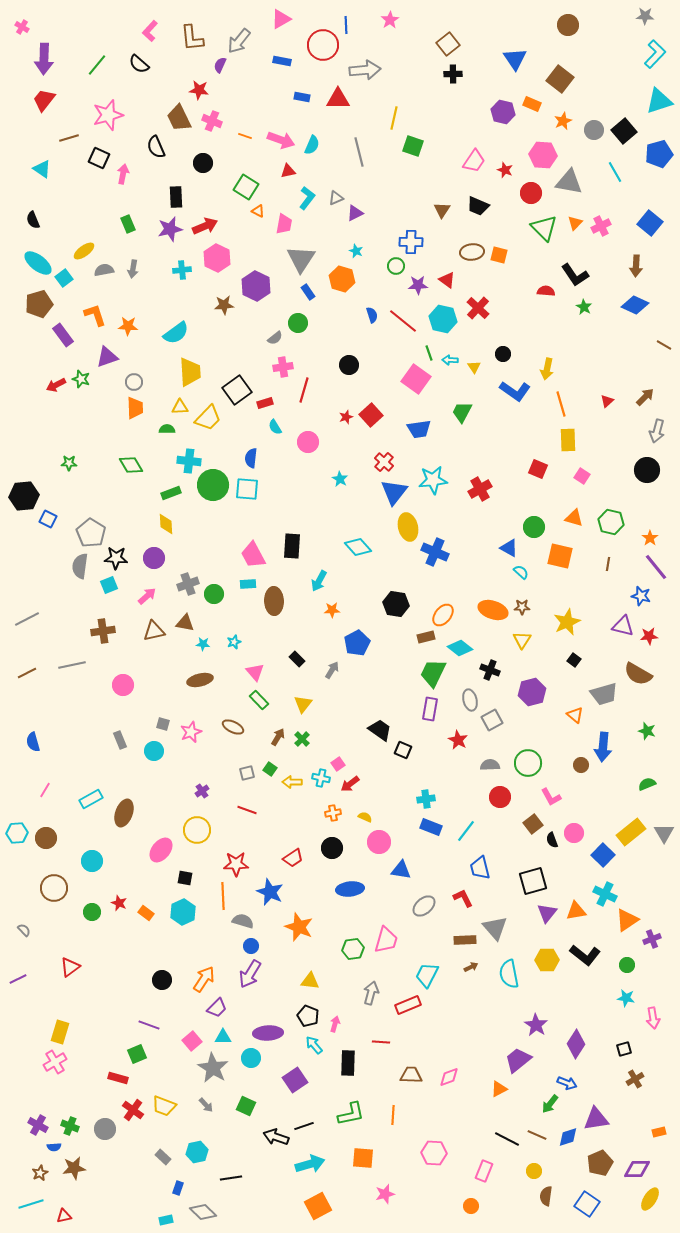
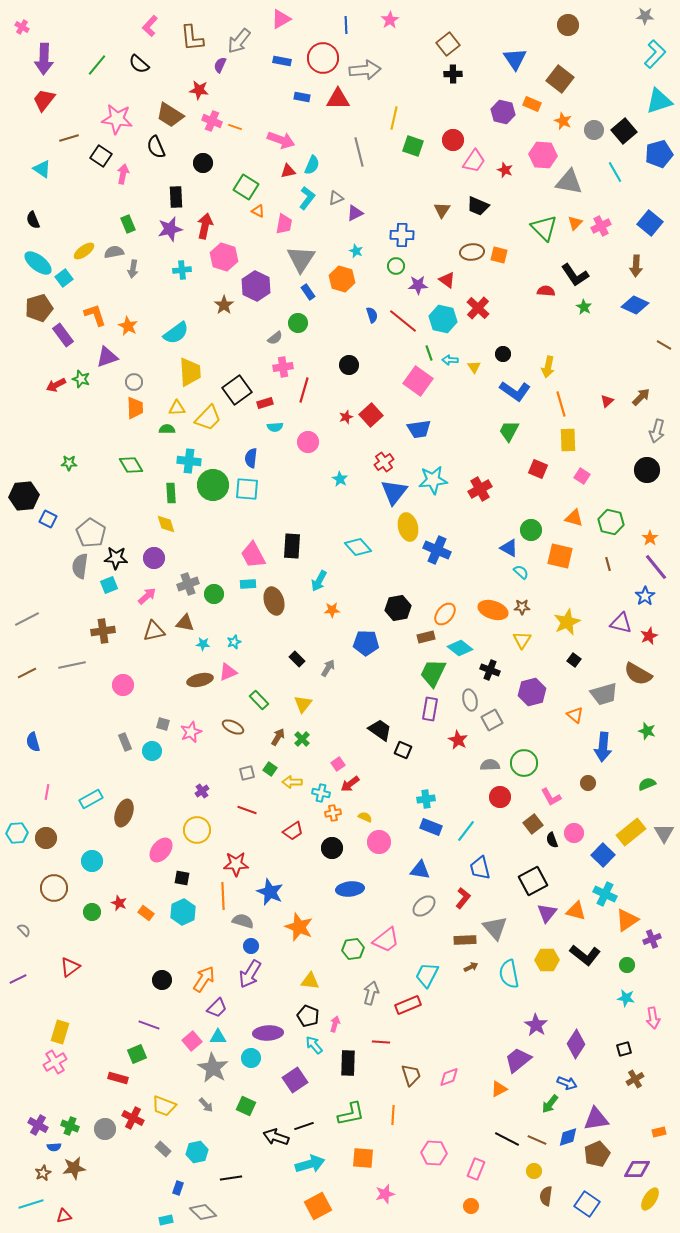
pink L-shape at (150, 31): moved 5 px up
red circle at (323, 45): moved 13 px down
pink star at (108, 115): moved 9 px right, 4 px down; rotated 24 degrees clockwise
brown trapezoid at (179, 118): moved 9 px left, 3 px up; rotated 32 degrees counterclockwise
orange star at (563, 121): rotated 24 degrees counterclockwise
orange line at (245, 136): moved 10 px left, 9 px up
cyan semicircle at (312, 145): moved 20 px down
black square at (99, 158): moved 2 px right, 2 px up; rotated 10 degrees clockwise
red circle at (531, 193): moved 78 px left, 53 px up
red arrow at (205, 226): rotated 55 degrees counterclockwise
blue cross at (411, 242): moved 9 px left, 7 px up
pink hexagon at (217, 258): moved 7 px right, 1 px up; rotated 8 degrees counterclockwise
gray semicircle at (104, 270): moved 10 px right, 18 px up
brown pentagon at (39, 304): moved 4 px down
brown star at (224, 305): rotated 30 degrees counterclockwise
orange star at (128, 326): rotated 24 degrees clockwise
yellow arrow at (547, 369): moved 1 px right, 2 px up
pink square at (416, 379): moved 2 px right, 2 px down
brown arrow at (645, 397): moved 4 px left
yellow triangle at (180, 407): moved 3 px left, 1 px down
green trapezoid at (462, 412): moved 47 px right, 19 px down
cyan semicircle at (275, 427): rotated 63 degrees counterclockwise
red cross at (384, 462): rotated 12 degrees clockwise
green rectangle at (171, 493): rotated 72 degrees counterclockwise
yellow diamond at (166, 524): rotated 15 degrees counterclockwise
green circle at (534, 527): moved 3 px left, 3 px down
blue cross at (435, 552): moved 2 px right, 2 px up
brown line at (608, 564): rotated 24 degrees counterclockwise
blue star at (641, 596): moved 4 px right; rotated 24 degrees clockwise
brown ellipse at (274, 601): rotated 16 degrees counterclockwise
black hexagon at (396, 604): moved 2 px right, 4 px down; rotated 20 degrees counterclockwise
orange ellipse at (443, 615): moved 2 px right, 1 px up
purple triangle at (623, 626): moved 2 px left, 3 px up
red star at (649, 636): rotated 18 degrees counterclockwise
blue pentagon at (357, 643): moved 9 px right; rotated 30 degrees clockwise
gray arrow at (332, 670): moved 4 px left, 2 px up
pink triangle at (255, 672): moved 27 px left; rotated 48 degrees clockwise
gray rectangle at (120, 740): moved 5 px right, 2 px down
cyan circle at (154, 751): moved 2 px left
green circle at (528, 763): moved 4 px left
brown circle at (581, 765): moved 7 px right, 18 px down
cyan cross at (321, 778): moved 15 px down
pink line at (45, 790): moved 2 px right, 2 px down; rotated 21 degrees counterclockwise
red trapezoid at (293, 858): moved 27 px up
blue triangle at (401, 870): moved 19 px right
black square at (185, 878): moved 3 px left
black square at (533, 881): rotated 12 degrees counterclockwise
red L-shape at (463, 898): rotated 65 degrees clockwise
orange triangle at (576, 911): rotated 25 degrees clockwise
pink trapezoid at (386, 940): rotated 36 degrees clockwise
cyan triangle at (223, 1037): moved 5 px left
brown trapezoid at (411, 1075): rotated 70 degrees clockwise
red cross at (133, 1110): moved 8 px down; rotated 10 degrees counterclockwise
brown line at (537, 1135): moved 5 px down
gray rectangle at (163, 1157): moved 8 px up
brown pentagon at (600, 1163): moved 3 px left, 9 px up
pink rectangle at (484, 1171): moved 8 px left, 2 px up
brown star at (40, 1173): moved 3 px right
